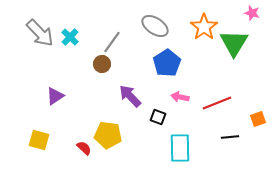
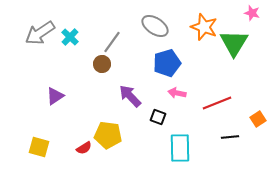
orange star: rotated 16 degrees counterclockwise
gray arrow: rotated 100 degrees clockwise
blue pentagon: rotated 16 degrees clockwise
pink arrow: moved 3 px left, 4 px up
orange square: rotated 14 degrees counterclockwise
yellow square: moved 7 px down
red semicircle: rotated 105 degrees clockwise
